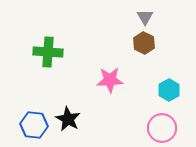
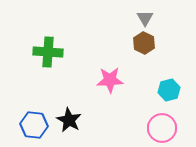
gray triangle: moved 1 px down
cyan hexagon: rotated 15 degrees clockwise
black star: moved 1 px right, 1 px down
